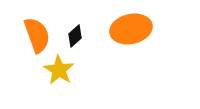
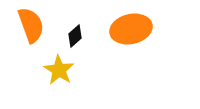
orange semicircle: moved 6 px left, 10 px up
